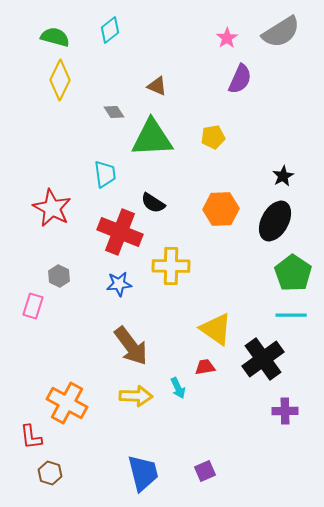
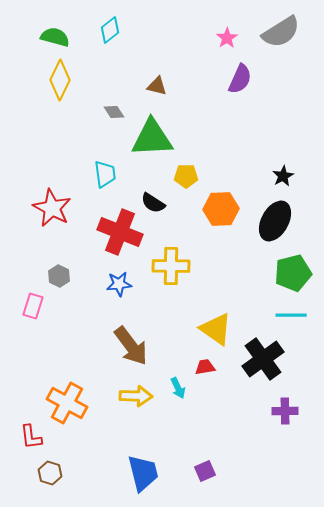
brown triangle: rotated 10 degrees counterclockwise
yellow pentagon: moved 27 px left, 39 px down; rotated 10 degrees clockwise
green pentagon: rotated 24 degrees clockwise
